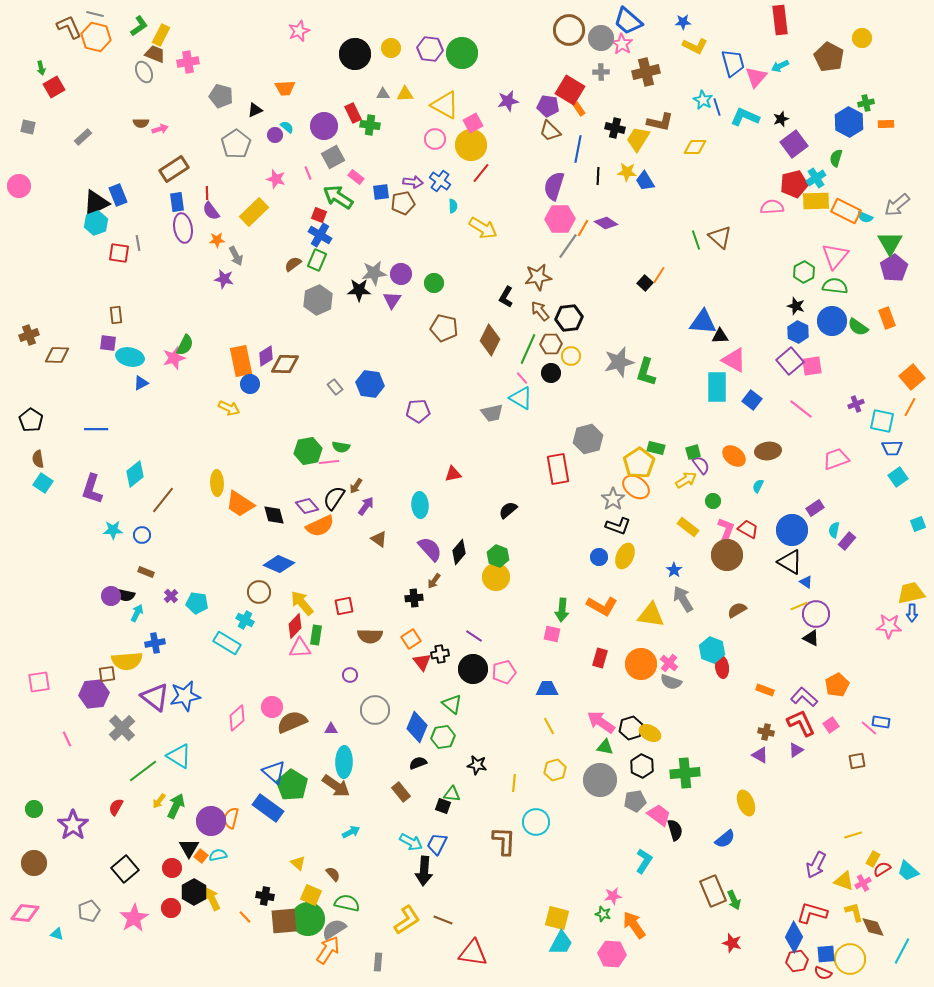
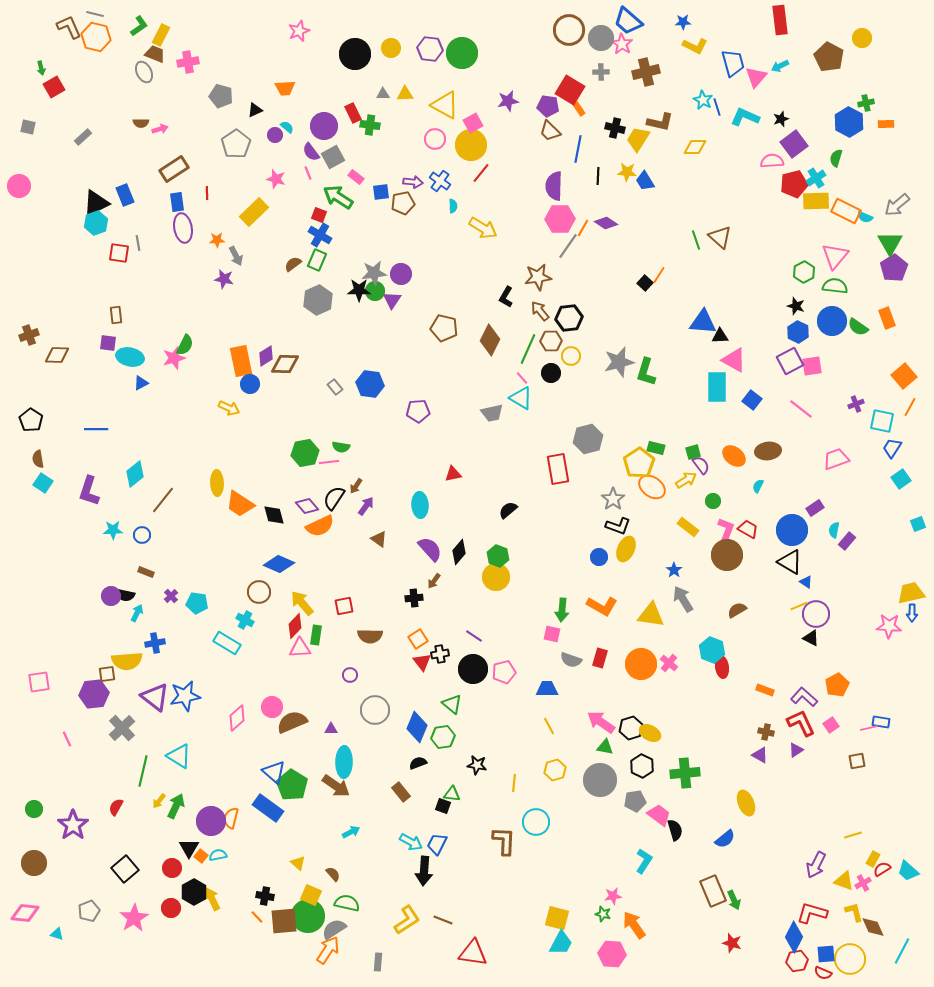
purple semicircle at (554, 186): rotated 16 degrees counterclockwise
blue rectangle at (118, 195): moved 7 px right
pink semicircle at (772, 207): moved 46 px up
purple semicircle at (211, 211): moved 100 px right, 59 px up
green circle at (434, 283): moved 59 px left, 8 px down
brown hexagon at (551, 344): moved 3 px up
purple square at (790, 361): rotated 12 degrees clockwise
orange square at (912, 377): moved 8 px left, 1 px up
blue trapezoid at (892, 448): rotated 125 degrees clockwise
green hexagon at (308, 451): moved 3 px left, 2 px down
cyan square at (898, 477): moved 3 px right, 2 px down
orange ellipse at (636, 487): moved 16 px right
purple L-shape at (92, 489): moved 3 px left, 2 px down
yellow ellipse at (625, 556): moved 1 px right, 7 px up
orange square at (411, 639): moved 7 px right
gray semicircle at (671, 682): moved 100 px left, 22 px up
pink line at (869, 728): rotated 54 degrees counterclockwise
green line at (143, 771): rotated 40 degrees counterclockwise
orange line at (245, 917): moved 12 px right
green circle at (308, 919): moved 3 px up
